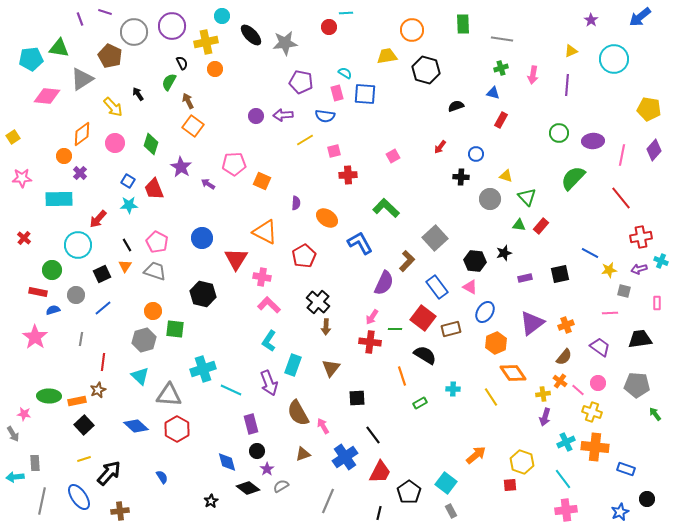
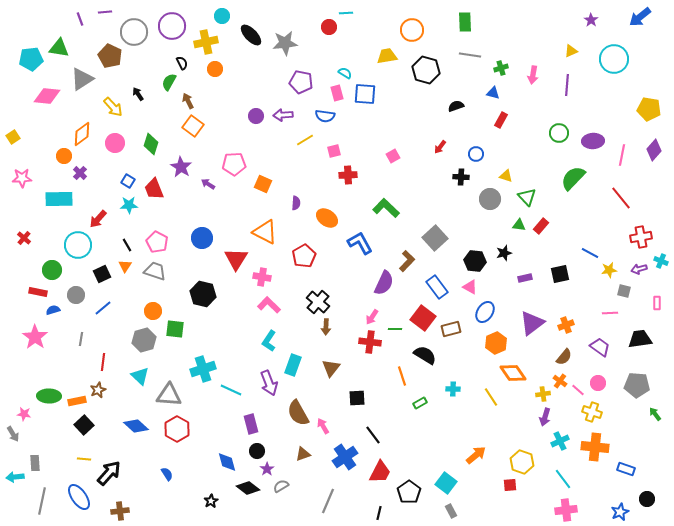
purple line at (105, 12): rotated 24 degrees counterclockwise
green rectangle at (463, 24): moved 2 px right, 2 px up
gray line at (502, 39): moved 32 px left, 16 px down
orange square at (262, 181): moved 1 px right, 3 px down
cyan cross at (566, 442): moved 6 px left, 1 px up
yellow line at (84, 459): rotated 24 degrees clockwise
blue semicircle at (162, 477): moved 5 px right, 3 px up
